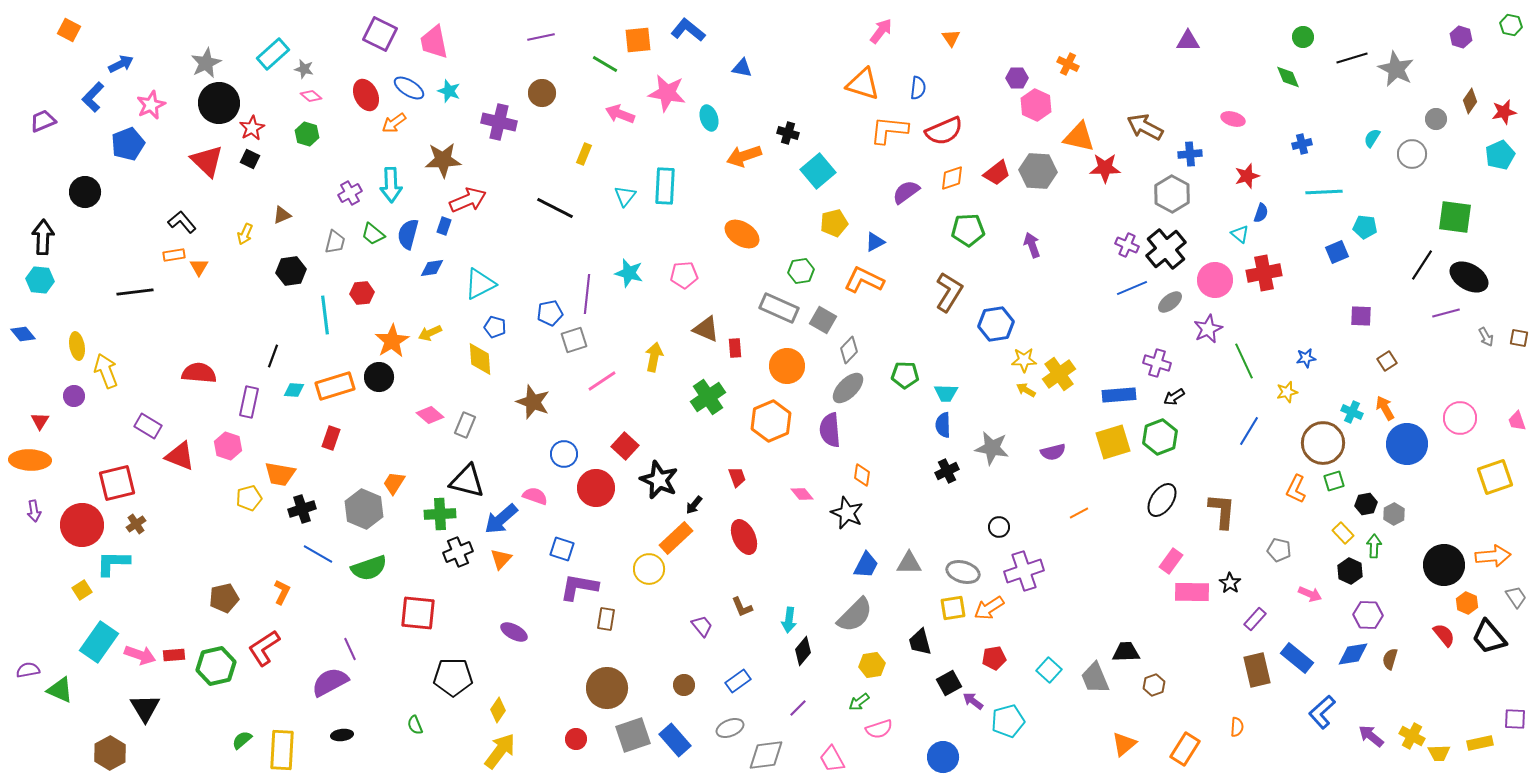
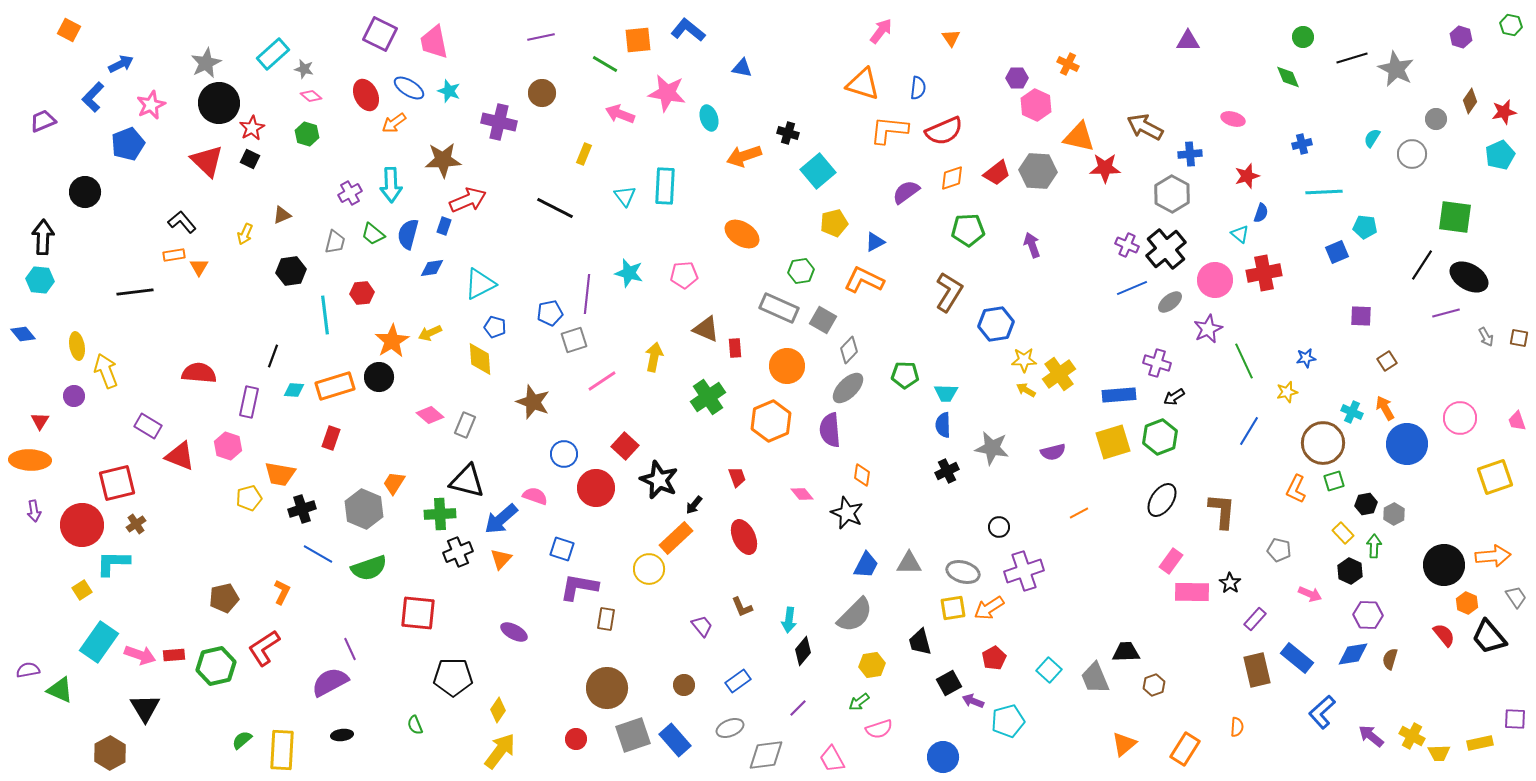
cyan triangle at (625, 196): rotated 15 degrees counterclockwise
red pentagon at (994, 658): rotated 20 degrees counterclockwise
purple arrow at (973, 701): rotated 15 degrees counterclockwise
